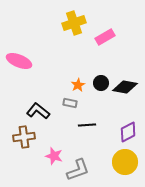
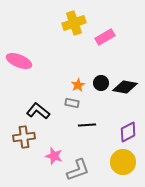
gray rectangle: moved 2 px right
yellow circle: moved 2 px left
